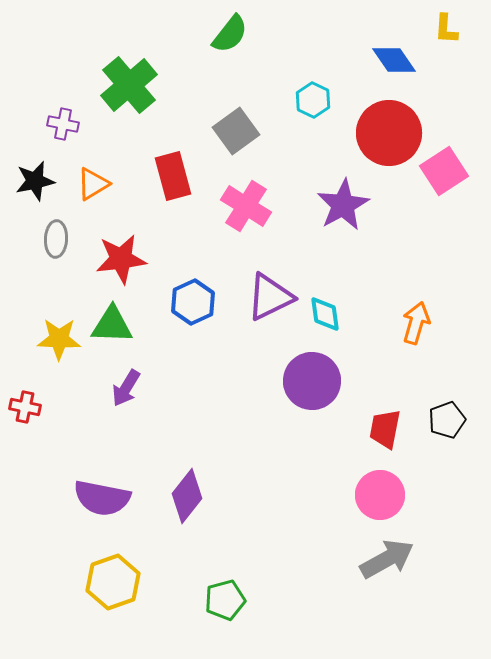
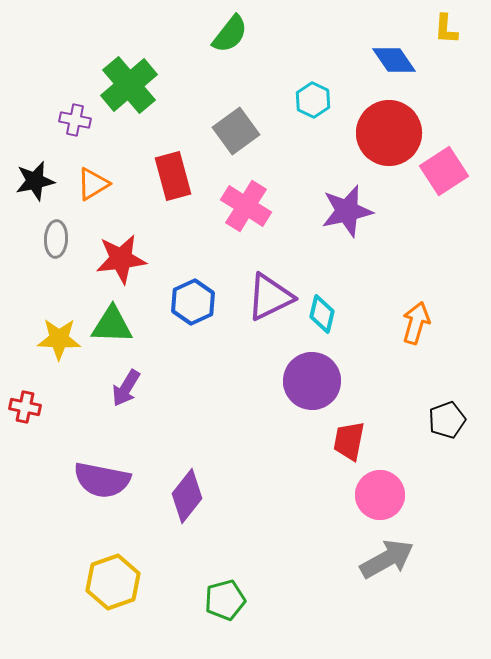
purple cross: moved 12 px right, 4 px up
purple star: moved 4 px right, 6 px down; rotated 16 degrees clockwise
cyan diamond: moved 3 px left; rotated 21 degrees clockwise
red trapezoid: moved 36 px left, 12 px down
purple semicircle: moved 18 px up
